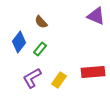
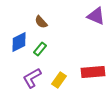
blue diamond: rotated 25 degrees clockwise
